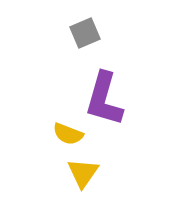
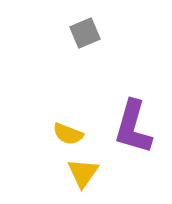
purple L-shape: moved 29 px right, 28 px down
